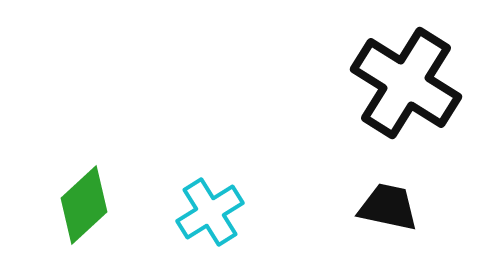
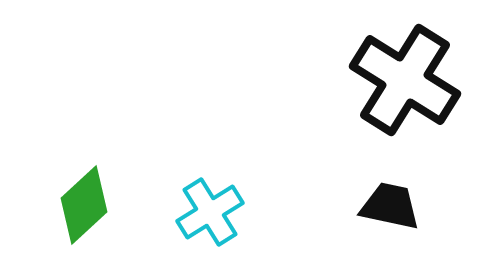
black cross: moved 1 px left, 3 px up
black trapezoid: moved 2 px right, 1 px up
